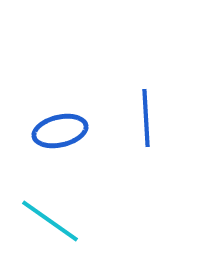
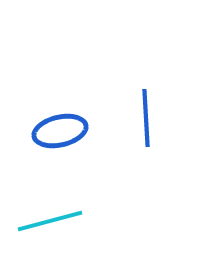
cyan line: rotated 50 degrees counterclockwise
